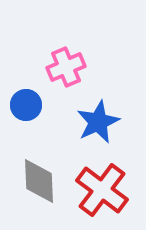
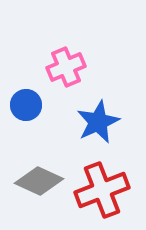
gray diamond: rotated 63 degrees counterclockwise
red cross: rotated 32 degrees clockwise
